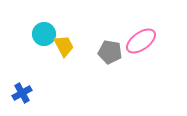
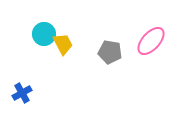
pink ellipse: moved 10 px right; rotated 12 degrees counterclockwise
yellow trapezoid: moved 1 px left, 2 px up
